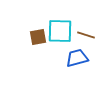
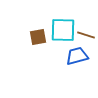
cyan square: moved 3 px right, 1 px up
blue trapezoid: moved 2 px up
